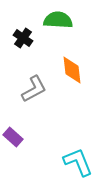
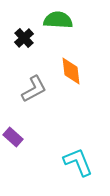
black cross: moved 1 px right; rotated 12 degrees clockwise
orange diamond: moved 1 px left, 1 px down
